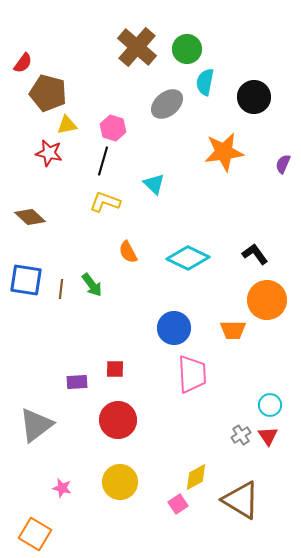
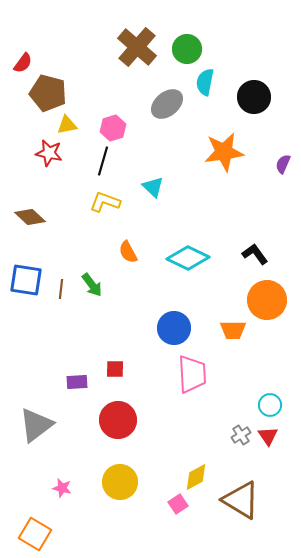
pink hexagon: rotated 25 degrees clockwise
cyan triangle: moved 1 px left, 3 px down
